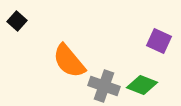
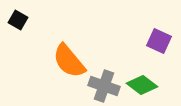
black square: moved 1 px right, 1 px up; rotated 12 degrees counterclockwise
green diamond: rotated 16 degrees clockwise
